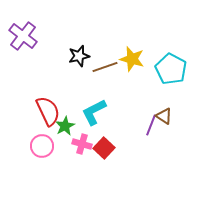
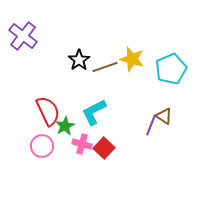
black star: moved 4 px down; rotated 20 degrees counterclockwise
cyan pentagon: rotated 20 degrees clockwise
